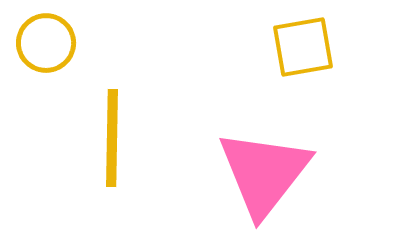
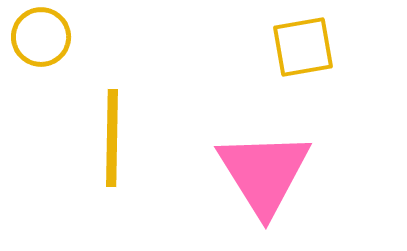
yellow circle: moved 5 px left, 6 px up
pink triangle: rotated 10 degrees counterclockwise
